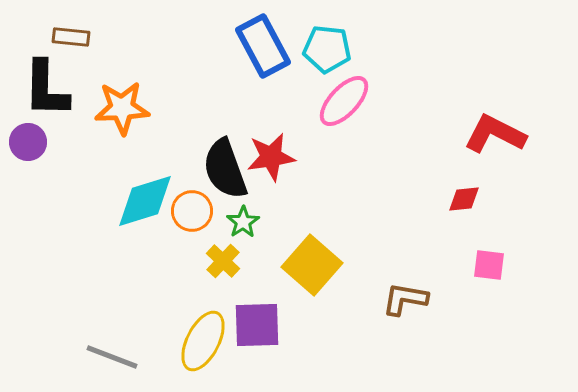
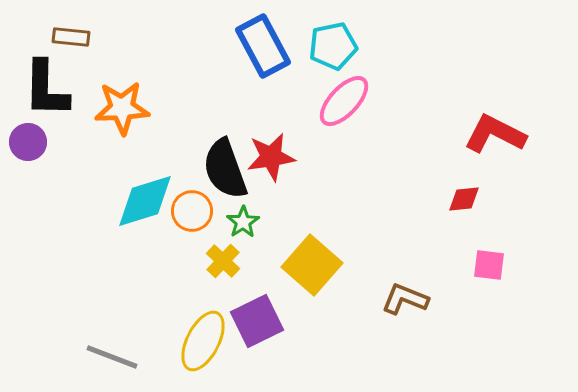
cyan pentagon: moved 6 px right, 3 px up; rotated 18 degrees counterclockwise
brown L-shape: rotated 12 degrees clockwise
purple square: moved 4 px up; rotated 24 degrees counterclockwise
